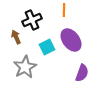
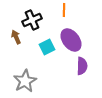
gray star: moved 14 px down
purple semicircle: moved 7 px up; rotated 18 degrees counterclockwise
